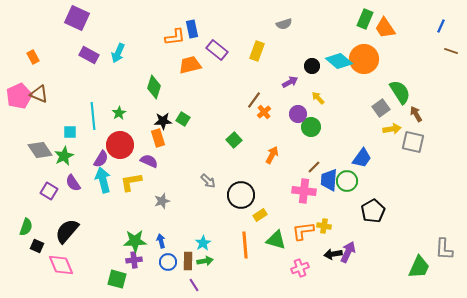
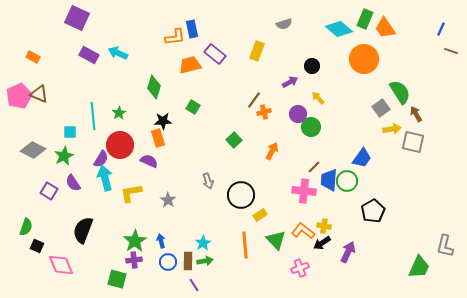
blue line at (441, 26): moved 3 px down
purple rectangle at (217, 50): moved 2 px left, 4 px down
cyan arrow at (118, 53): rotated 90 degrees clockwise
orange rectangle at (33, 57): rotated 32 degrees counterclockwise
cyan diamond at (339, 61): moved 32 px up
orange cross at (264, 112): rotated 24 degrees clockwise
green square at (183, 119): moved 10 px right, 12 px up
gray diamond at (40, 150): moved 7 px left; rotated 30 degrees counterclockwise
orange arrow at (272, 155): moved 4 px up
cyan arrow at (103, 180): moved 2 px right, 2 px up
gray arrow at (208, 181): rotated 28 degrees clockwise
yellow L-shape at (131, 182): moved 11 px down
gray star at (162, 201): moved 6 px right, 1 px up; rotated 21 degrees counterclockwise
black semicircle at (67, 231): moved 16 px right, 1 px up; rotated 20 degrees counterclockwise
orange L-shape at (303, 231): rotated 45 degrees clockwise
green triangle at (276, 240): rotated 30 degrees clockwise
green star at (135, 241): rotated 30 degrees counterclockwise
gray L-shape at (444, 249): moved 1 px right, 3 px up; rotated 10 degrees clockwise
black arrow at (333, 254): moved 11 px left, 11 px up; rotated 24 degrees counterclockwise
